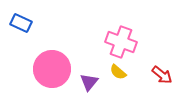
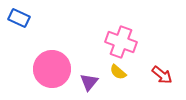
blue rectangle: moved 2 px left, 5 px up
